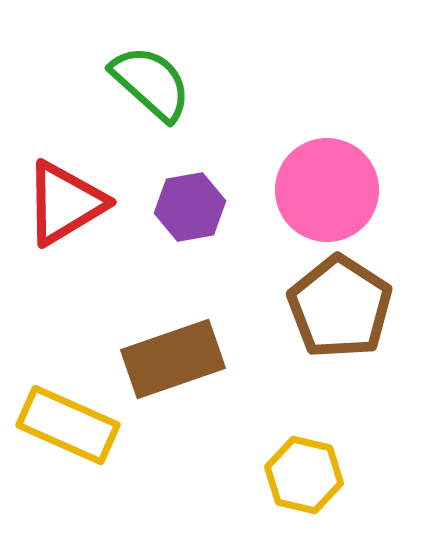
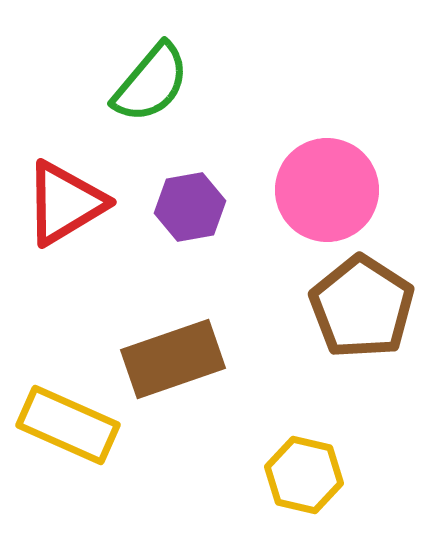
green semicircle: rotated 88 degrees clockwise
brown pentagon: moved 22 px right
